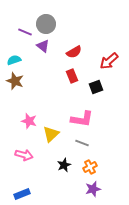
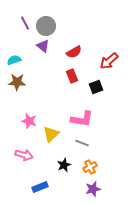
gray circle: moved 2 px down
purple line: moved 9 px up; rotated 40 degrees clockwise
brown star: moved 2 px right, 1 px down; rotated 18 degrees counterclockwise
blue rectangle: moved 18 px right, 7 px up
